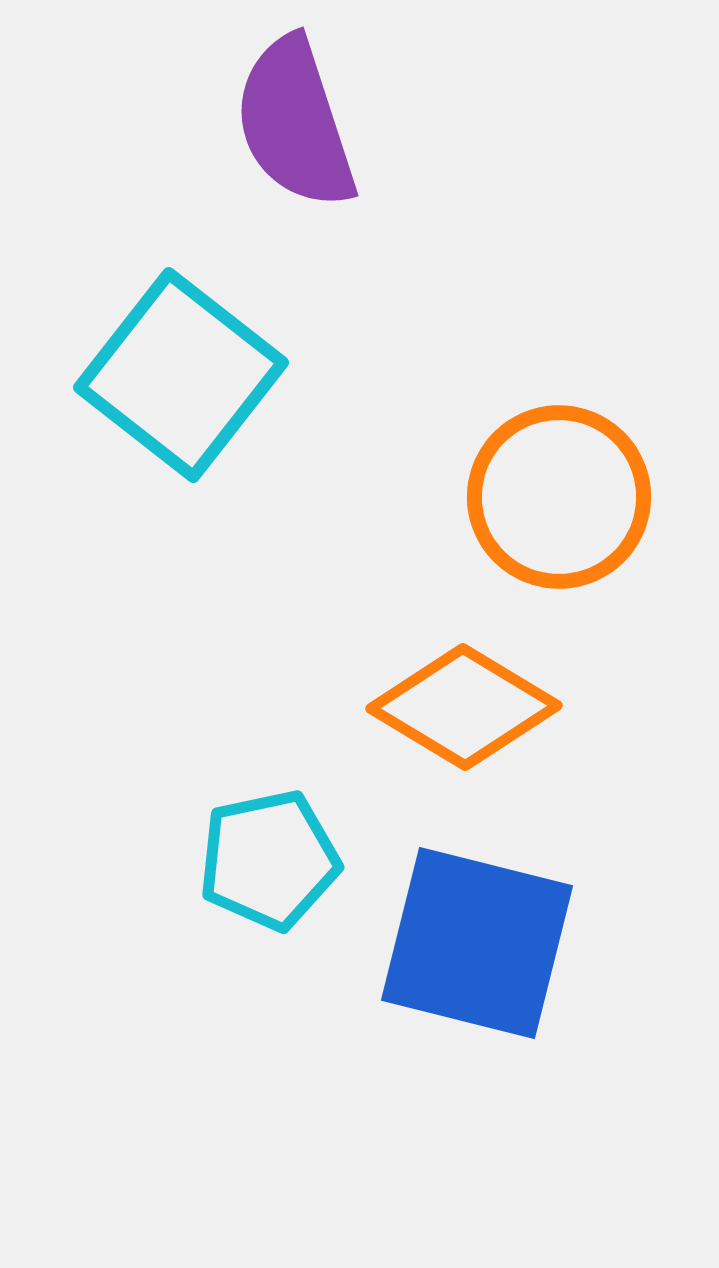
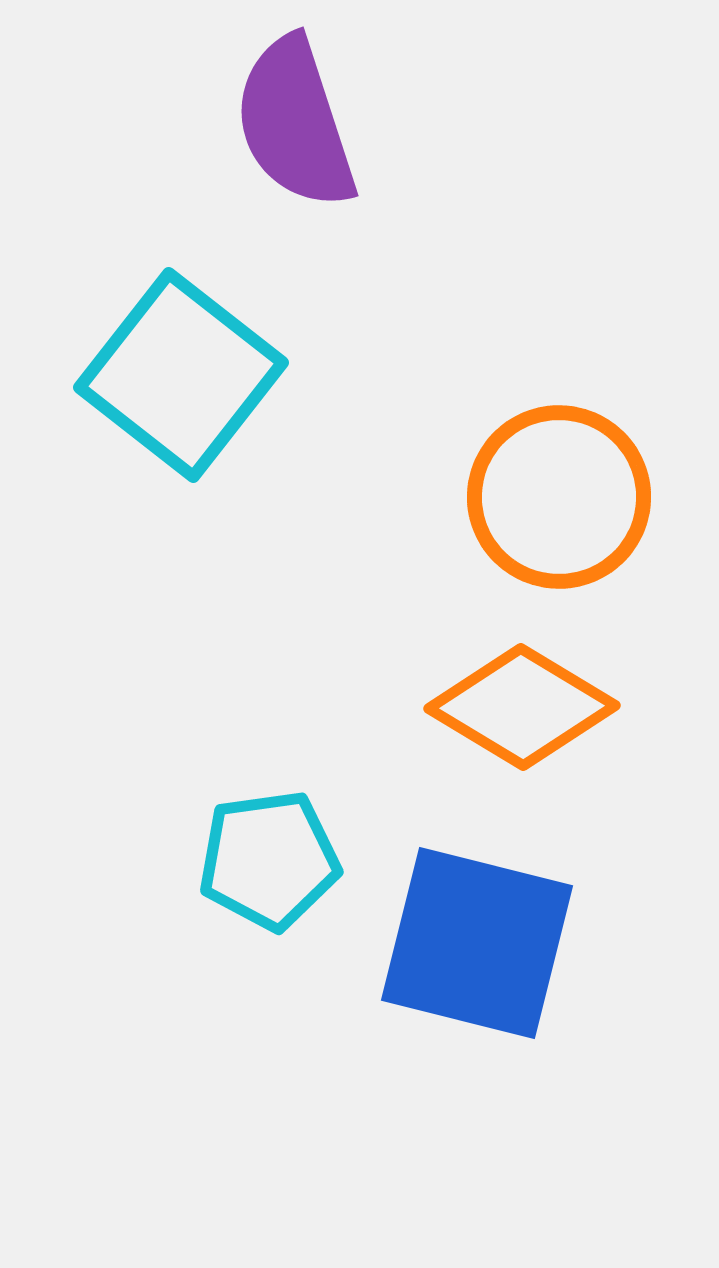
orange diamond: moved 58 px right
cyan pentagon: rotated 4 degrees clockwise
